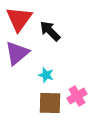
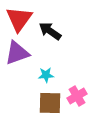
black arrow: rotated 10 degrees counterclockwise
purple triangle: rotated 20 degrees clockwise
cyan star: rotated 21 degrees counterclockwise
